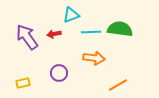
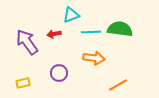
purple arrow: moved 5 px down
